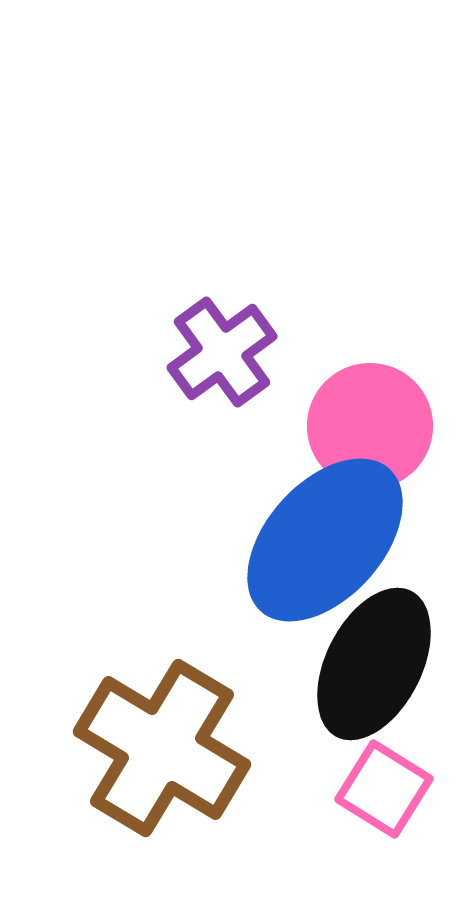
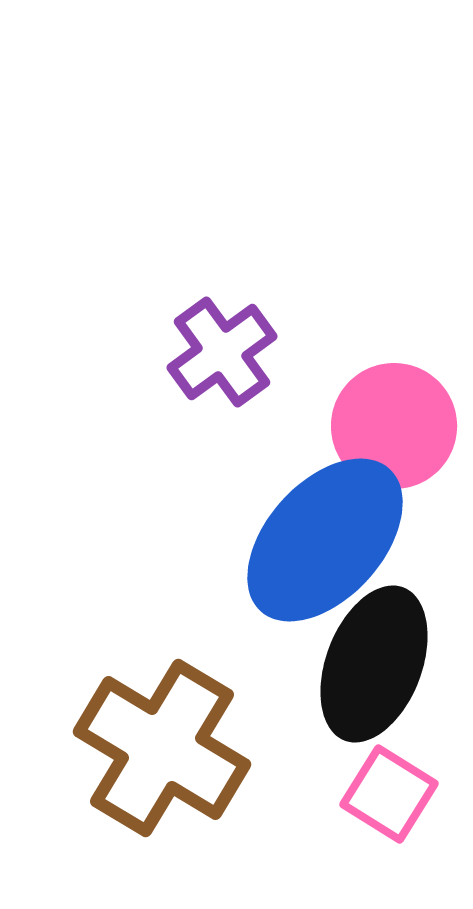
pink circle: moved 24 px right
black ellipse: rotated 6 degrees counterclockwise
pink square: moved 5 px right, 5 px down
